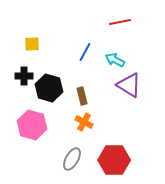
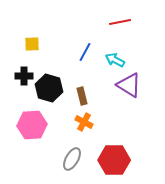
pink hexagon: rotated 20 degrees counterclockwise
